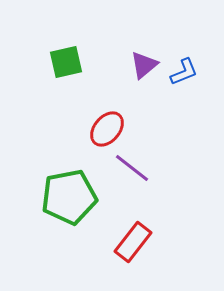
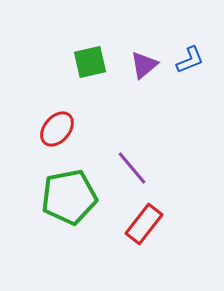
green square: moved 24 px right
blue L-shape: moved 6 px right, 12 px up
red ellipse: moved 50 px left
purple line: rotated 12 degrees clockwise
red rectangle: moved 11 px right, 18 px up
